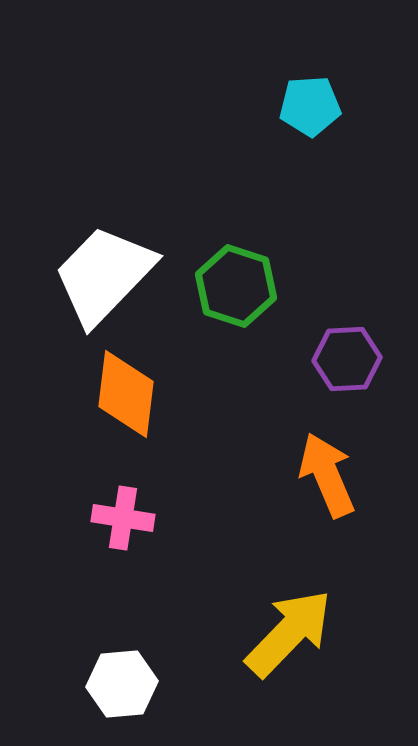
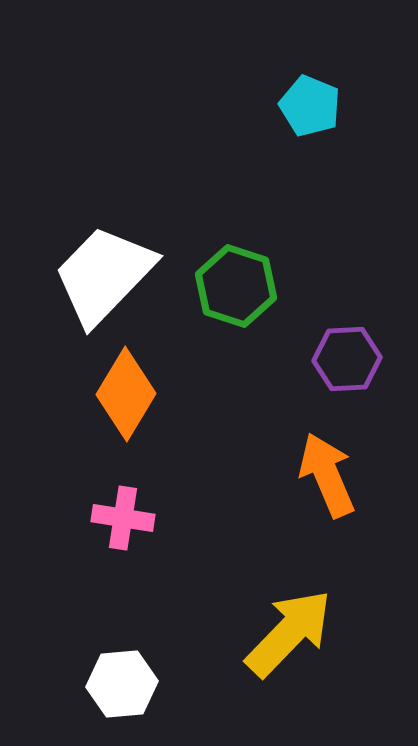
cyan pentagon: rotated 26 degrees clockwise
orange diamond: rotated 24 degrees clockwise
